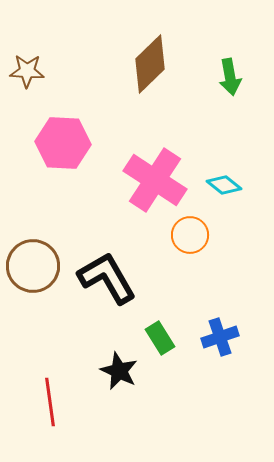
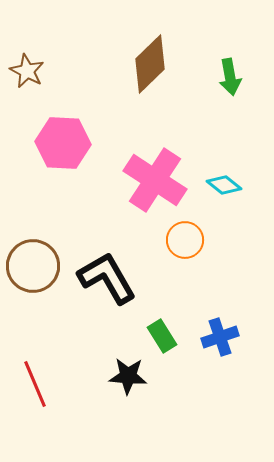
brown star: rotated 24 degrees clockwise
orange circle: moved 5 px left, 5 px down
green rectangle: moved 2 px right, 2 px up
black star: moved 9 px right, 5 px down; rotated 21 degrees counterclockwise
red line: moved 15 px left, 18 px up; rotated 15 degrees counterclockwise
